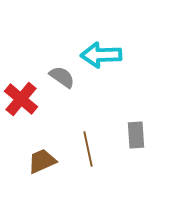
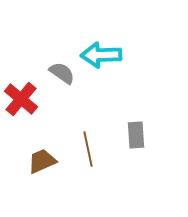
gray semicircle: moved 4 px up
